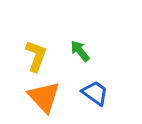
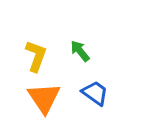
orange triangle: moved 1 px down; rotated 9 degrees clockwise
